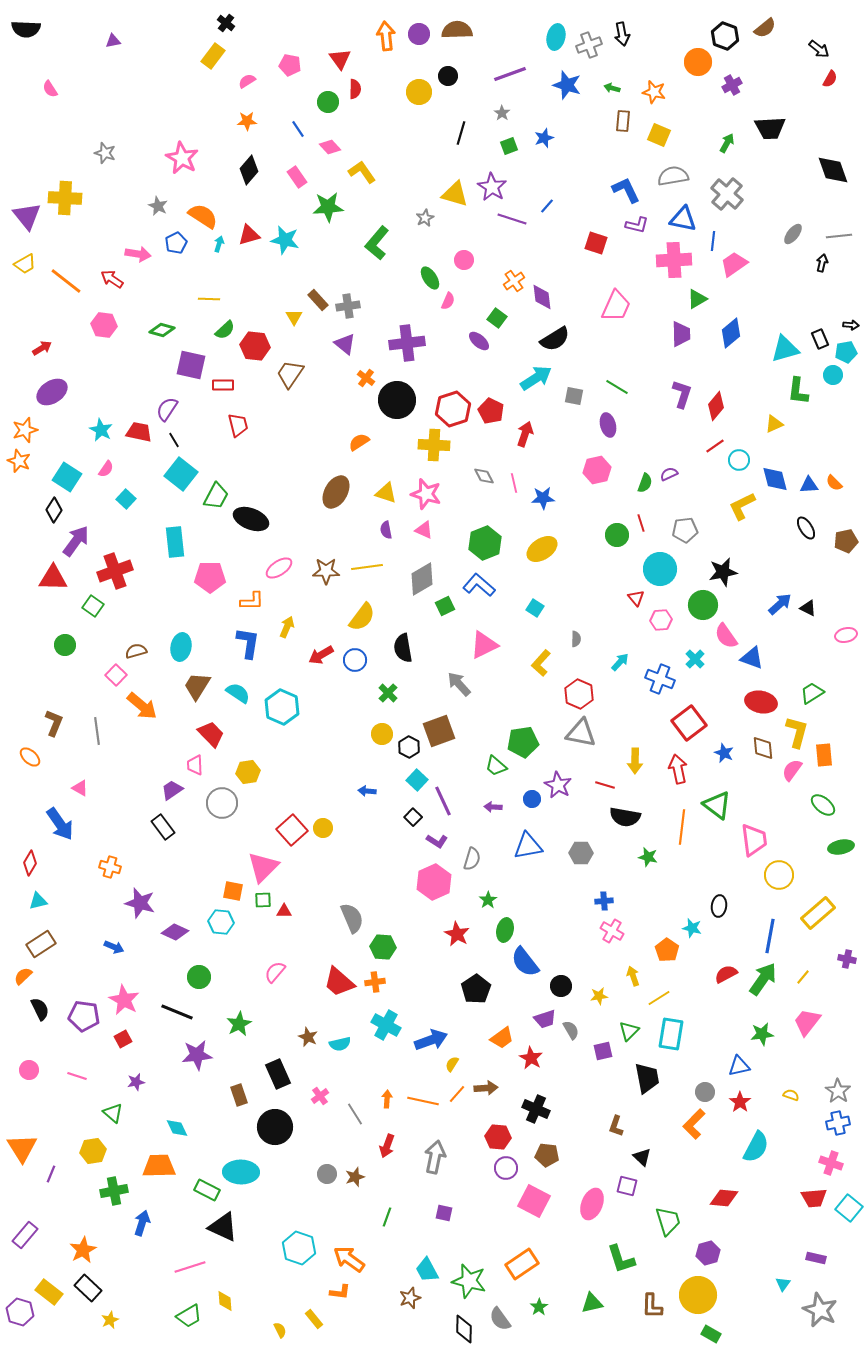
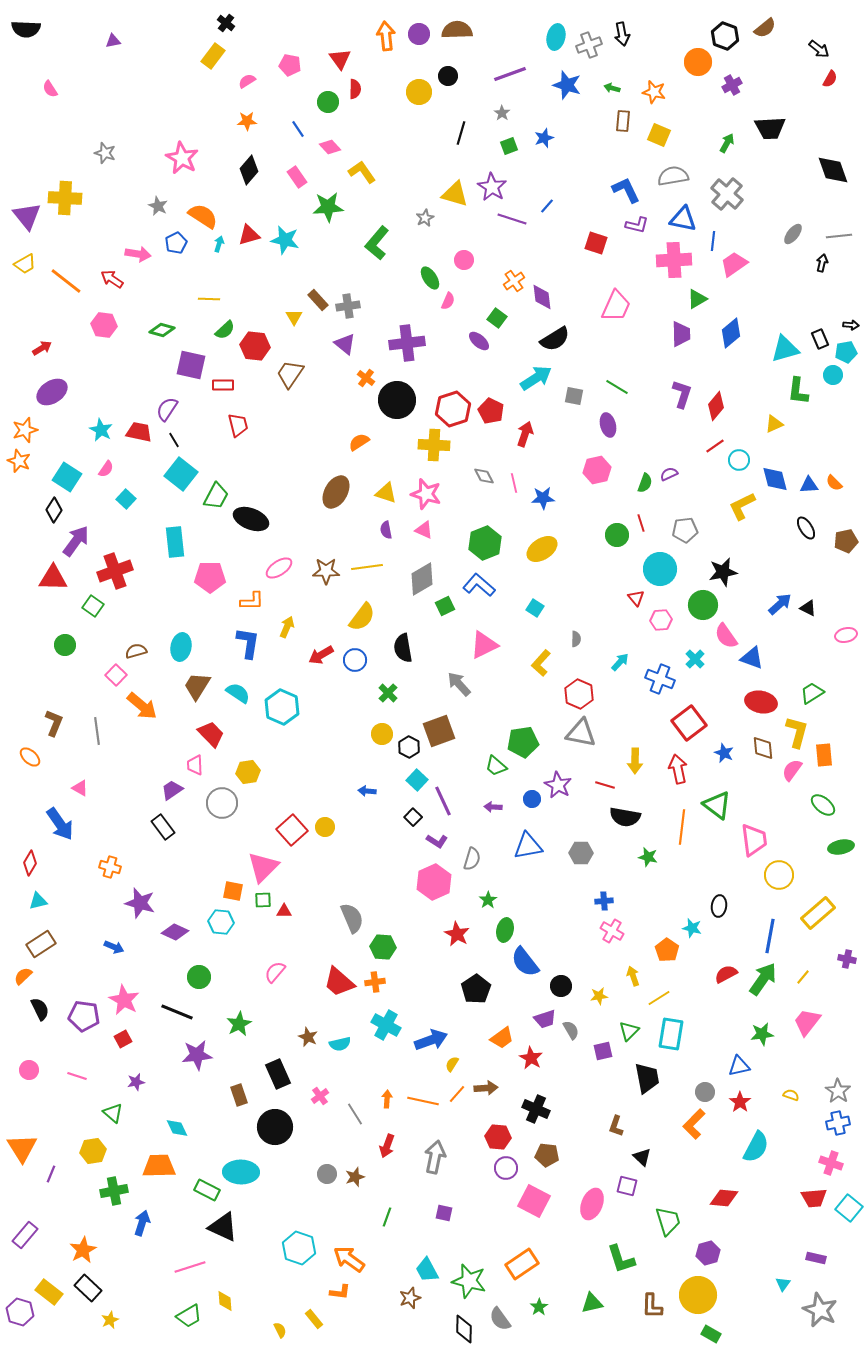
yellow circle at (323, 828): moved 2 px right, 1 px up
